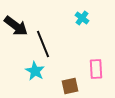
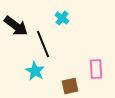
cyan cross: moved 20 px left
